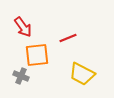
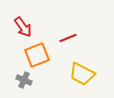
orange square: rotated 15 degrees counterclockwise
gray cross: moved 3 px right, 4 px down
